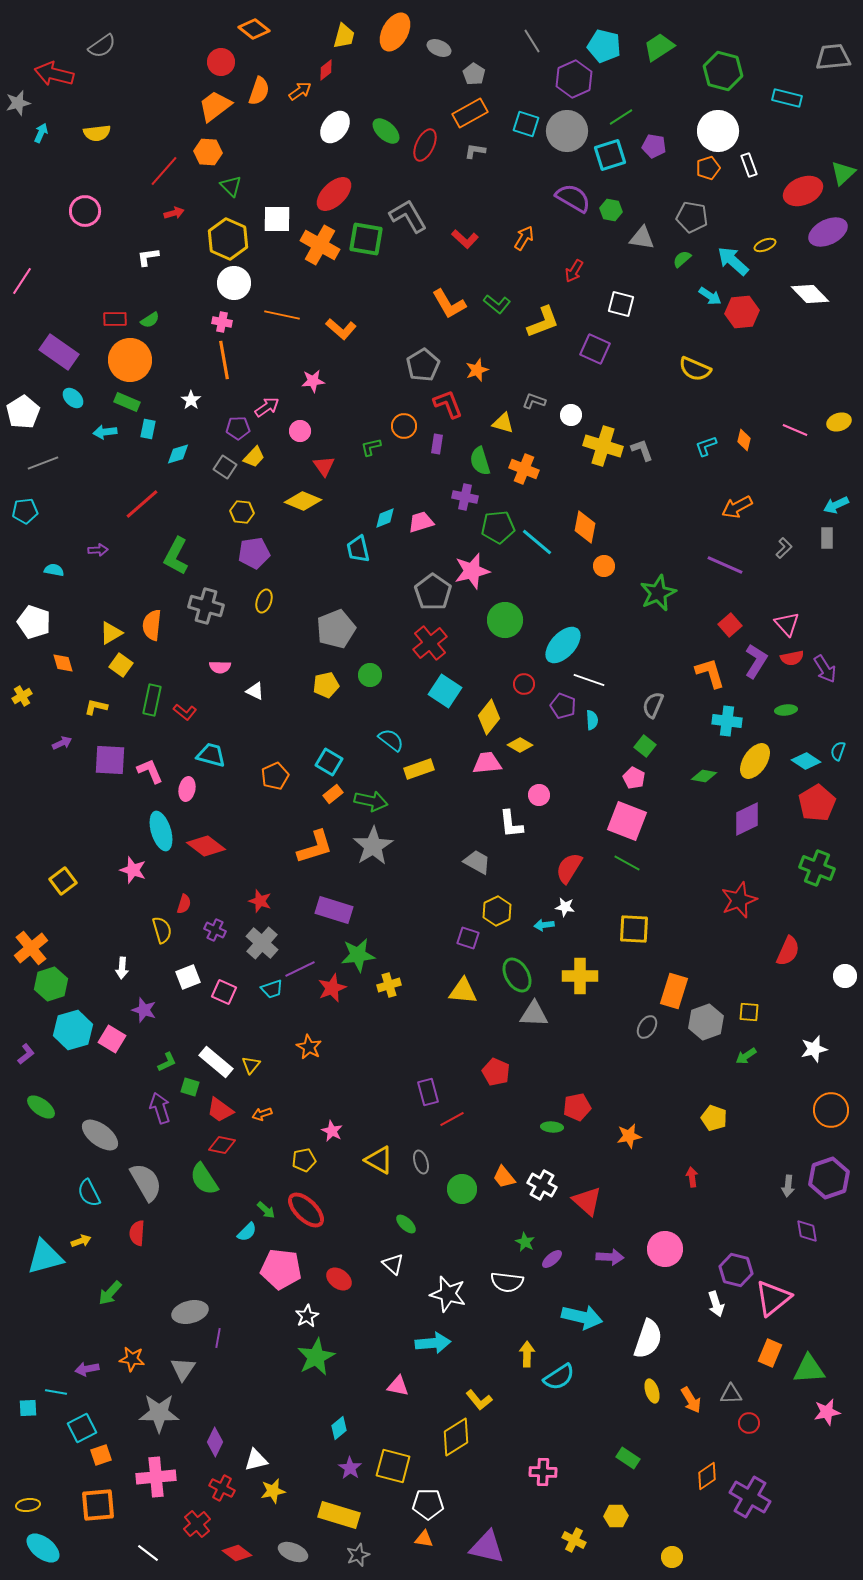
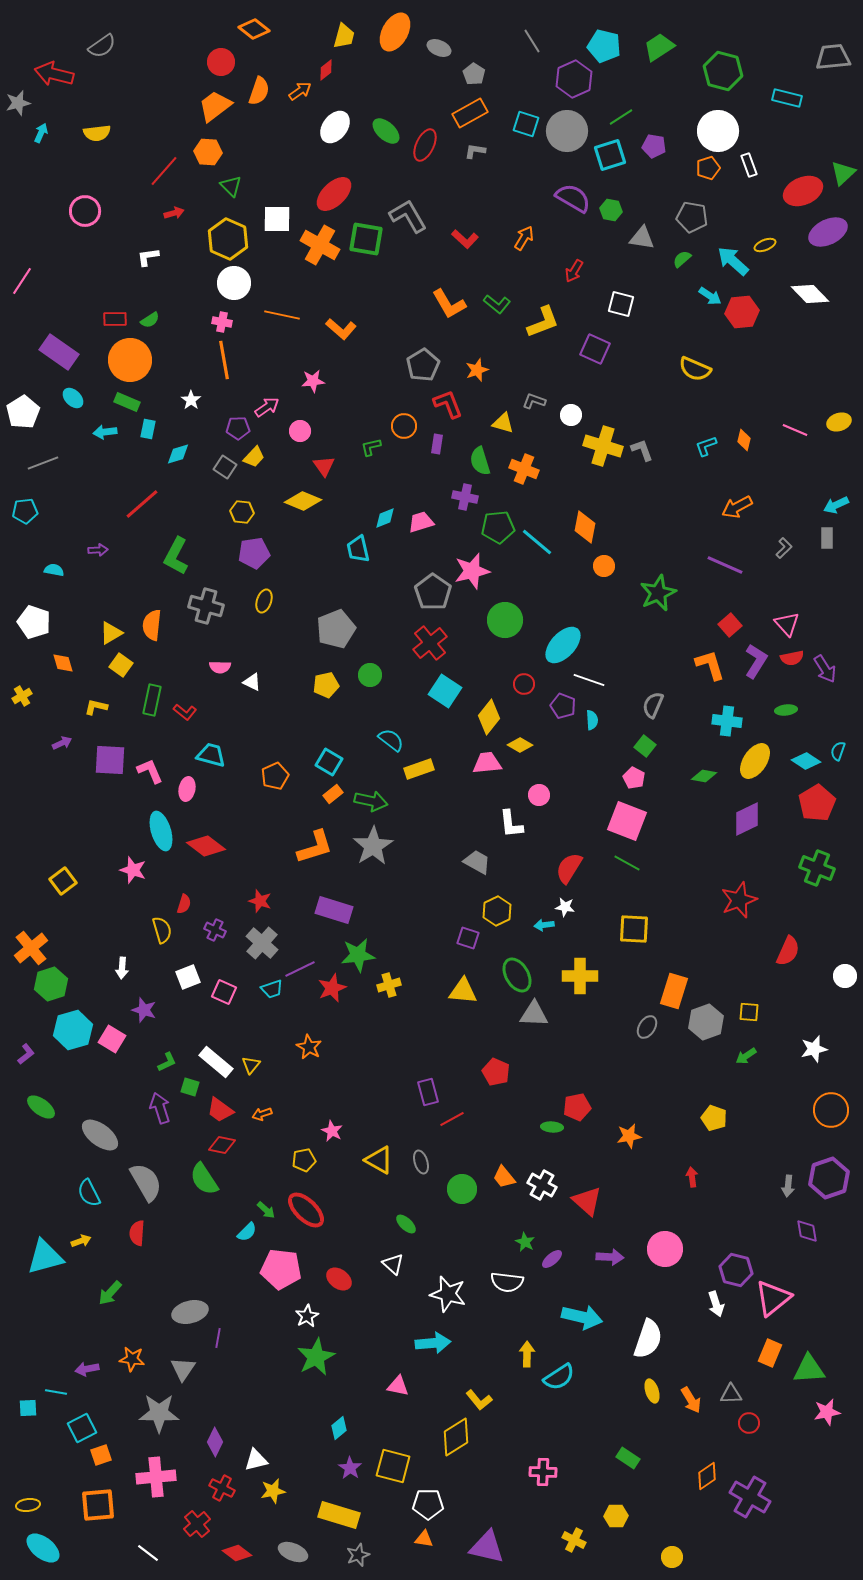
orange L-shape at (710, 673): moved 8 px up
white triangle at (255, 691): moved 3 px left, 9 px up
